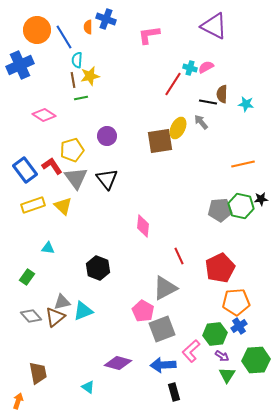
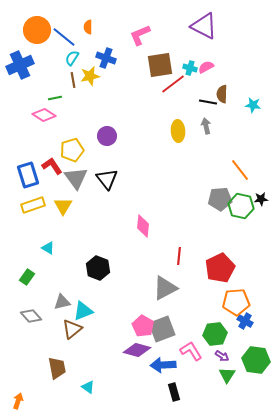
blue cross at (106, 19): moved 39 px down
purple triangle at (214, 26): moved 10 px left
pink L-shape at (149, 35): moved 9 px left; rotated 15 degrees counterclockwise
blue line at (64, 37): rotated 20 degrees counterclockwise
cyan semicircle at (77, 60): moved 5 px left, 2 px up; rotated 28 degrees clockwise
red line at (173, 84): rotated 20 degrees clockwise
green line at (81, 98): moved 26 px left
cyan star at (246, 104): moved 7 px right, 1 px down
gray arrow at (201, 122): moved 5 px right, 4 px down; rotated 28 degrees clockwise
yellow ellipse at (178, 128): moved 3 px down; rotated 30 degrees counterclockwise
brown square at (160, 141): moved 76 px up
orange line at (243, 164): moved 3 px left, 6 px down; rotated 65 degrees clockwise
blue rectangle at (25, 170): moved 3 px right, 5 px down; rotated 20 degrees clockwise
yellow triangle at (63, 206): rotated 18 degrees clockwise
gray pentagon at (220, 210): moved 11 px up
cyan triangle at (48, 248): rotated 24 degrees clockwise
red line at (179, 256): rotated 30 degrees clockwise
pink pentagon at (143, 311): moved 15 px down
brown triangle at (55, 317): moved 17 px right, 12 px down
blue cross at (239, 326): moved 6 px right, 5 px up; rotated 28 degrees counterclockwise
pink L-shape at (191, 351): rotated 100 degrees clockwise
green hexagon at (256, 360): rotated 12 degrees clockwise
purple diamond at (118, 363): moved 19 px right, 13 px up
brown trapezoid at (38, 373): moved 19 px right, 5 px up
